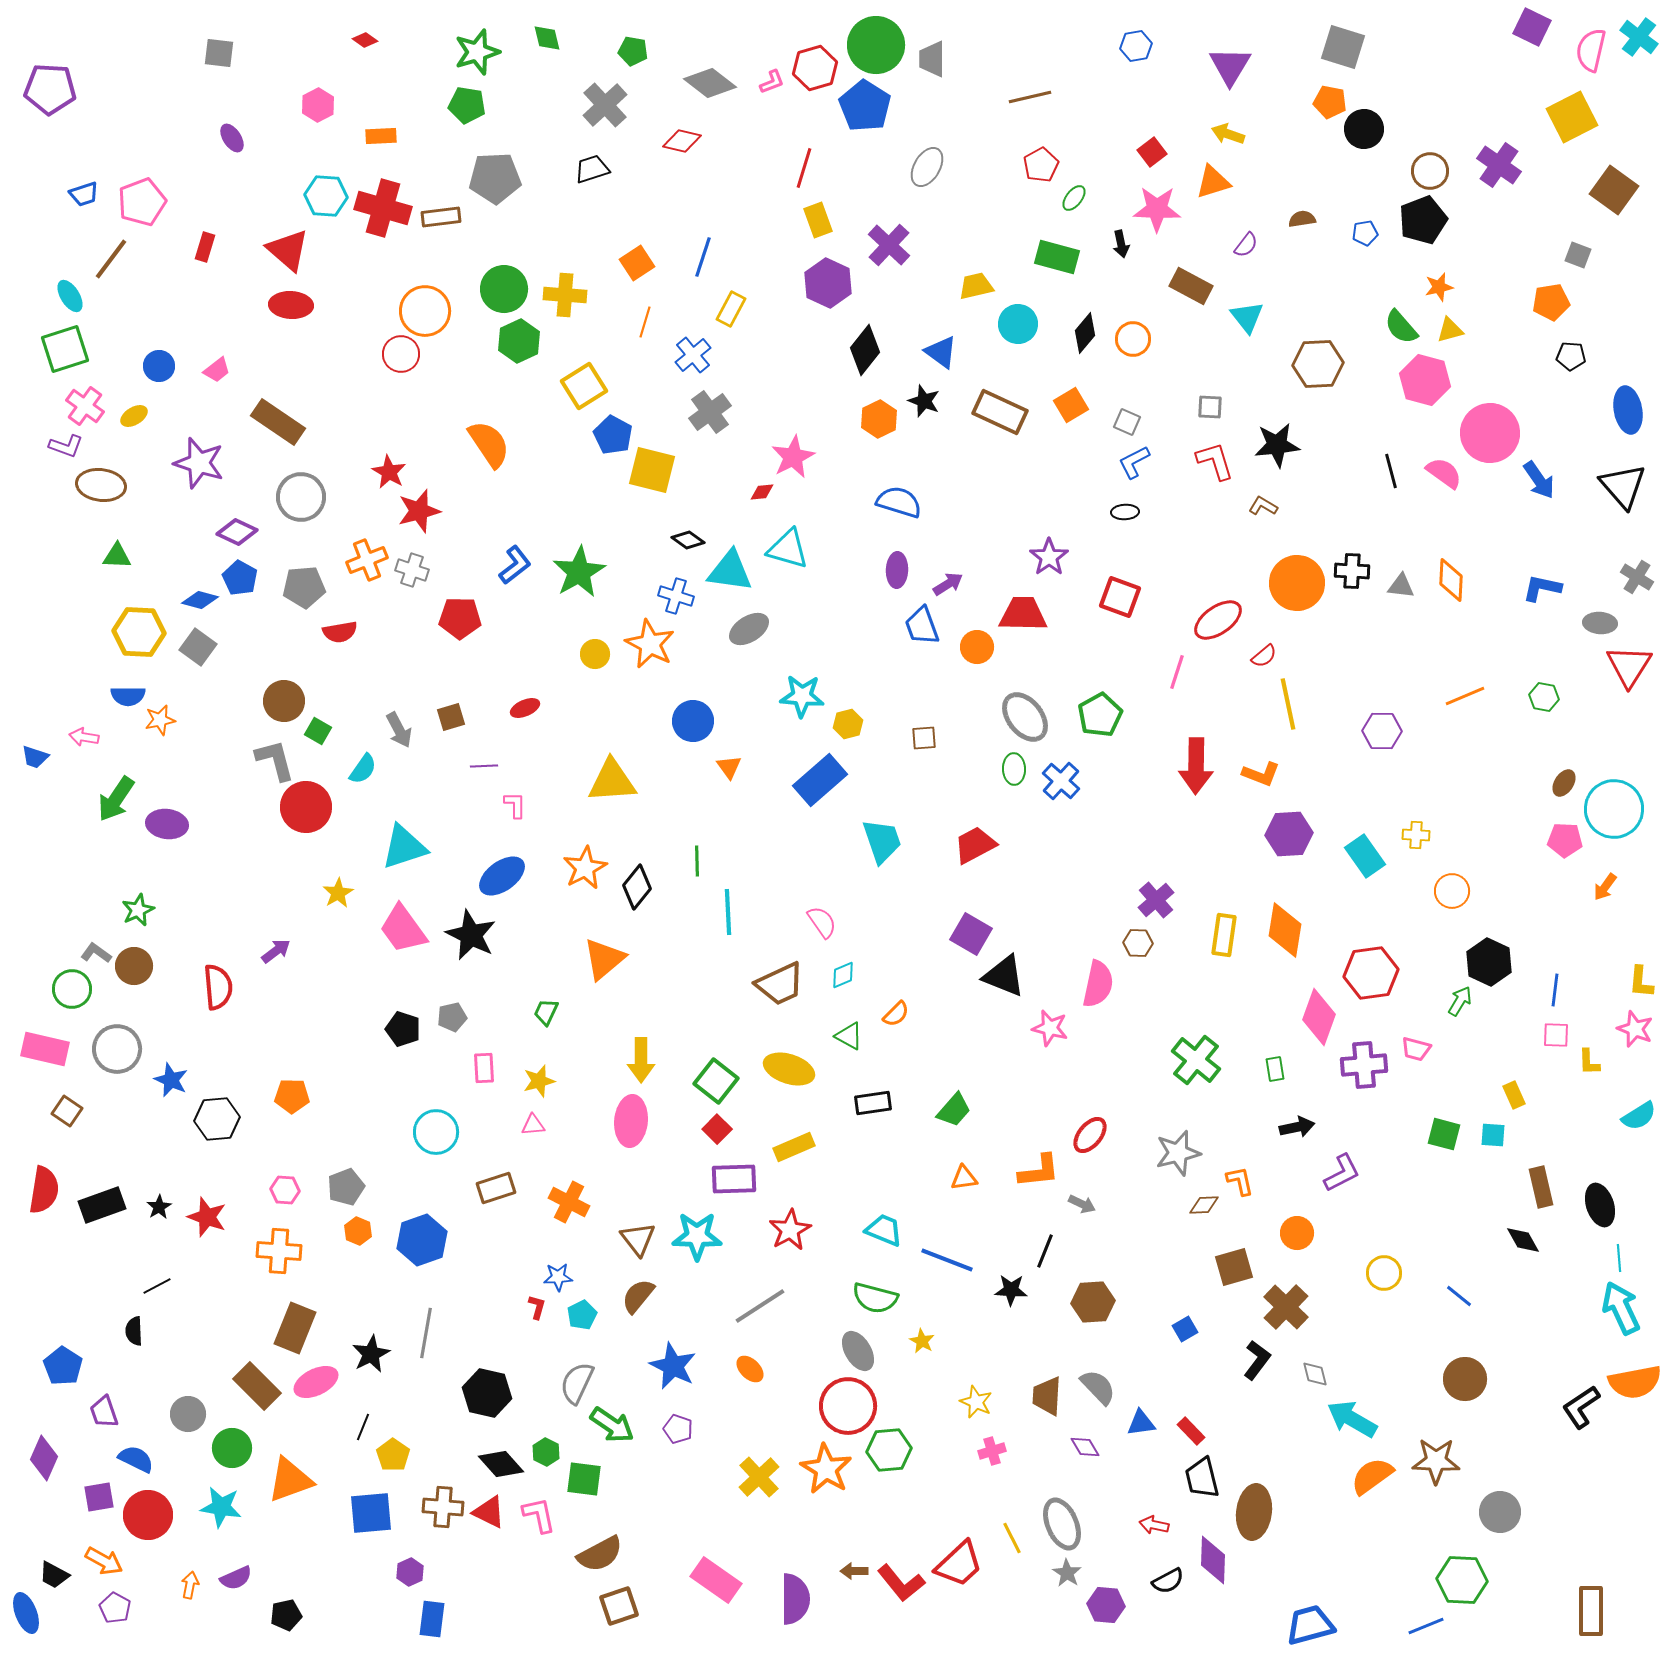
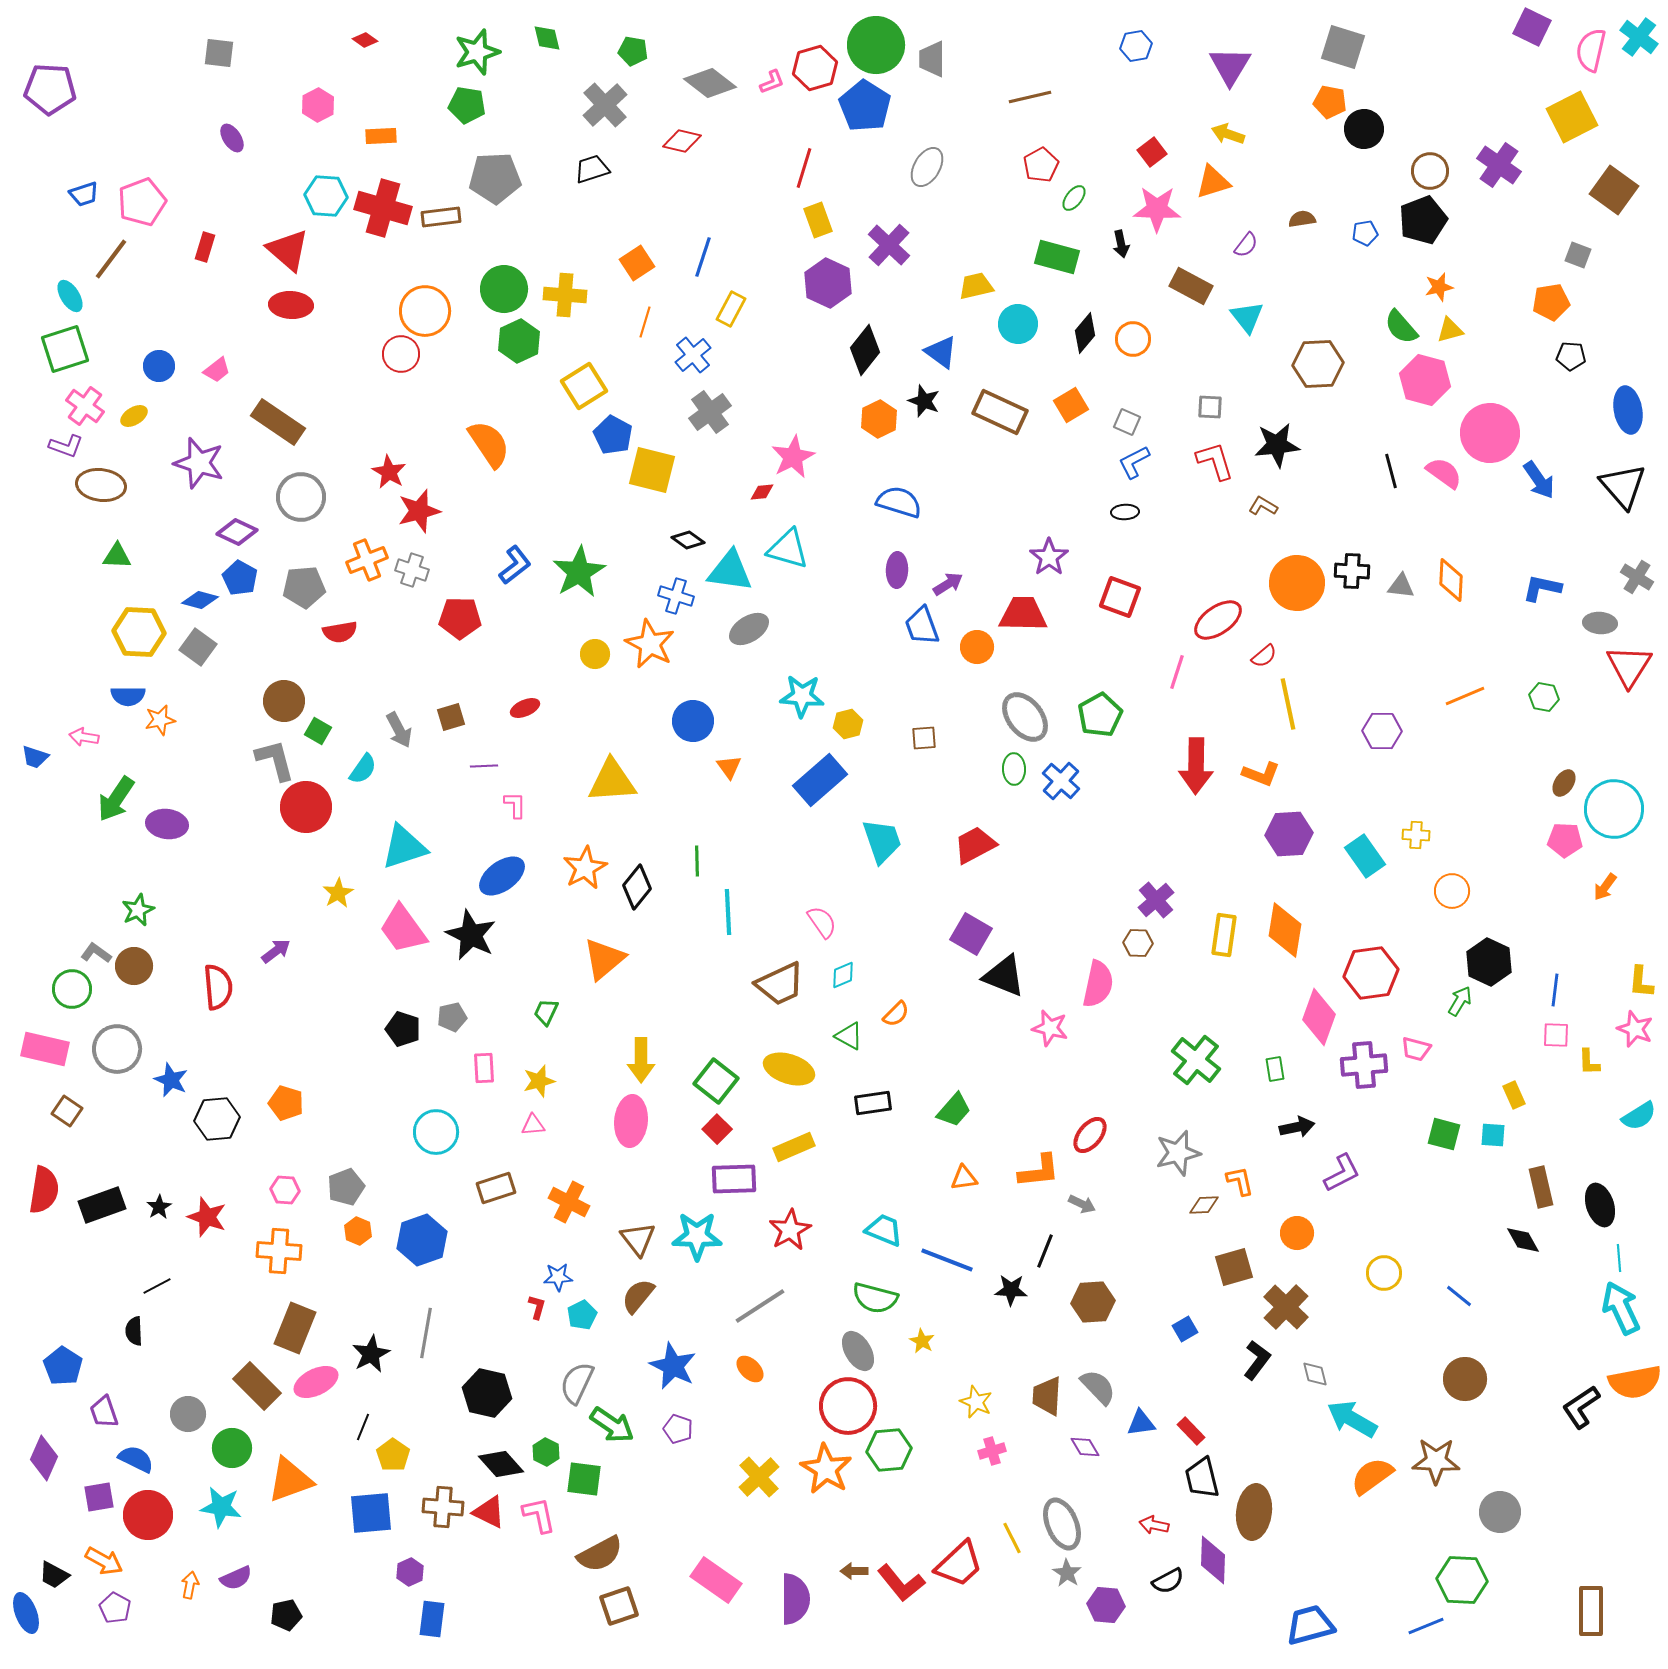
orange pentagon at (292, 1096): moved 6 px left, 7 px down; rotated 16 degrees clockwise
